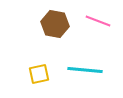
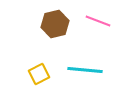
brown hexagon: rotated 24 degrees counterclockwise
yellow square: rotated 15 degrees counterclockwise
